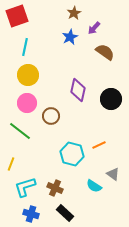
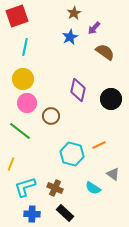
yellow circle: moved 5 px left, 4 px down
cyan semicircle: moved 1 px left, 2 px down
blue cross: moved 1 px right; rotated 14 degrees counterclockwise
